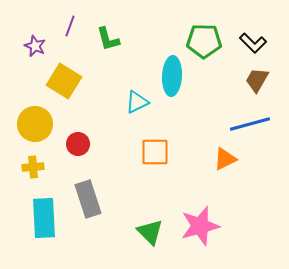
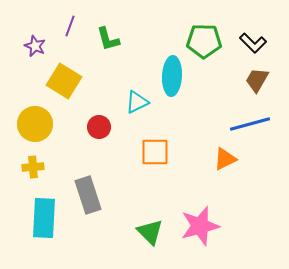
red circle: moved 21 px right, 17 px up
gray rectangle: moved 4 px up
cyan rectangle: rotated 6 degrees clockwise
